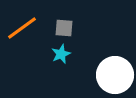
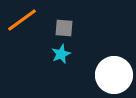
orange line: moved 8 px up
white circle: moved 1 px left
